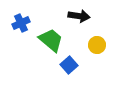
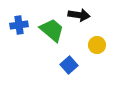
black arrow: moved 1 px up
blue cross: moved 2 px left, 2 px down; rotated 18 degrees clockwise
green trapezoid: moved 1 px right, 10 px up
